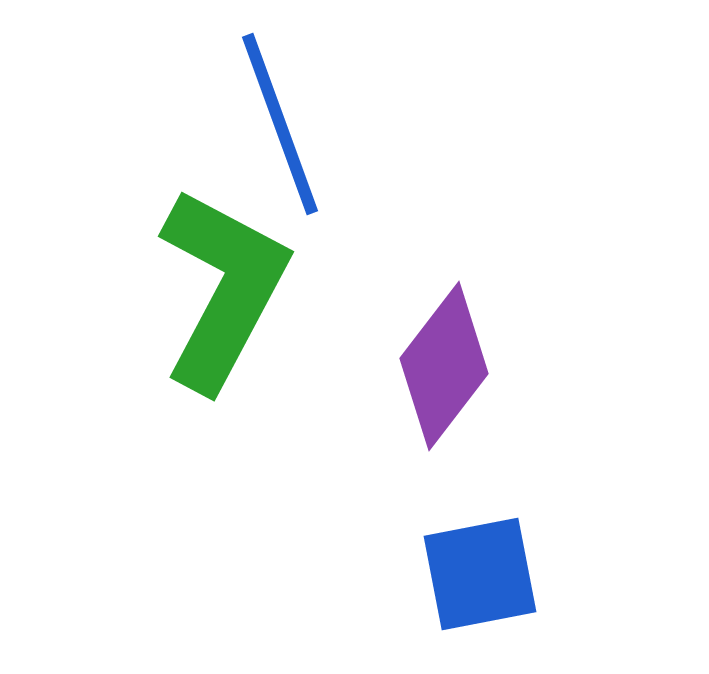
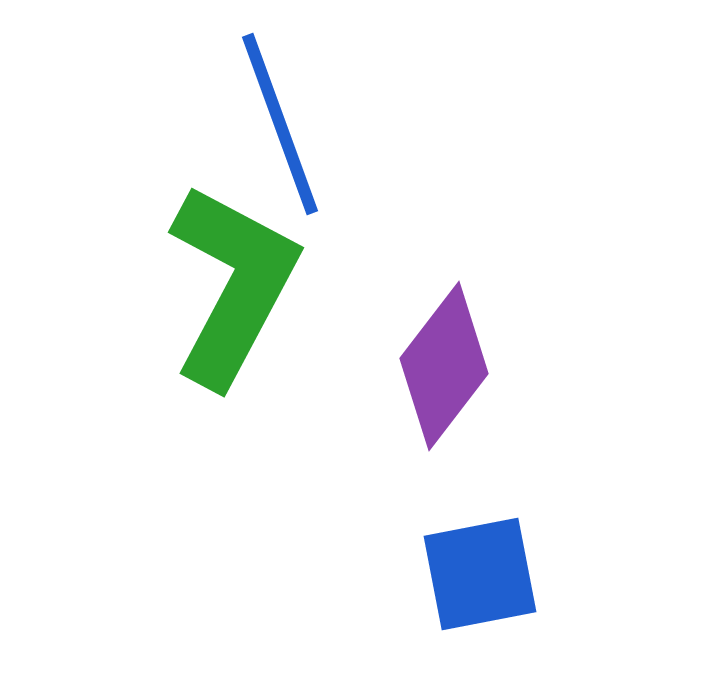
green L-shape: moved 10 px right, 4 px up
